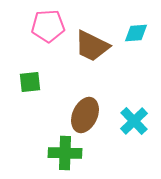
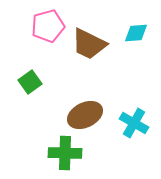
pink pentagon: rotated 12 degrees counterclockwise
brown trapezoid: moved 3 px left, 2 px up
green square: rotated 30 degrees counterclockwise
brown ellipse: rotated 40 degrees clockwise
cyan cross: moved 2 px down; rotated 16 degrees counterclockwise
